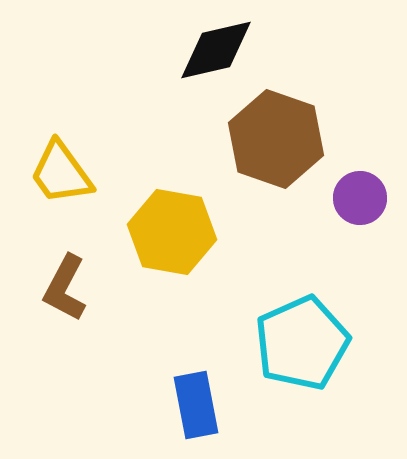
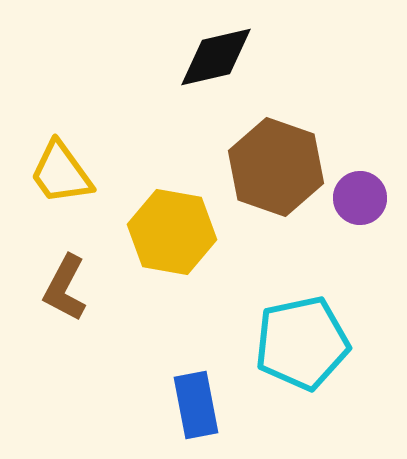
black diamond: moved 7 px down
brown hexagon: moved 28 px down
cyan pentagon: rotated 12 degrees clockwise
